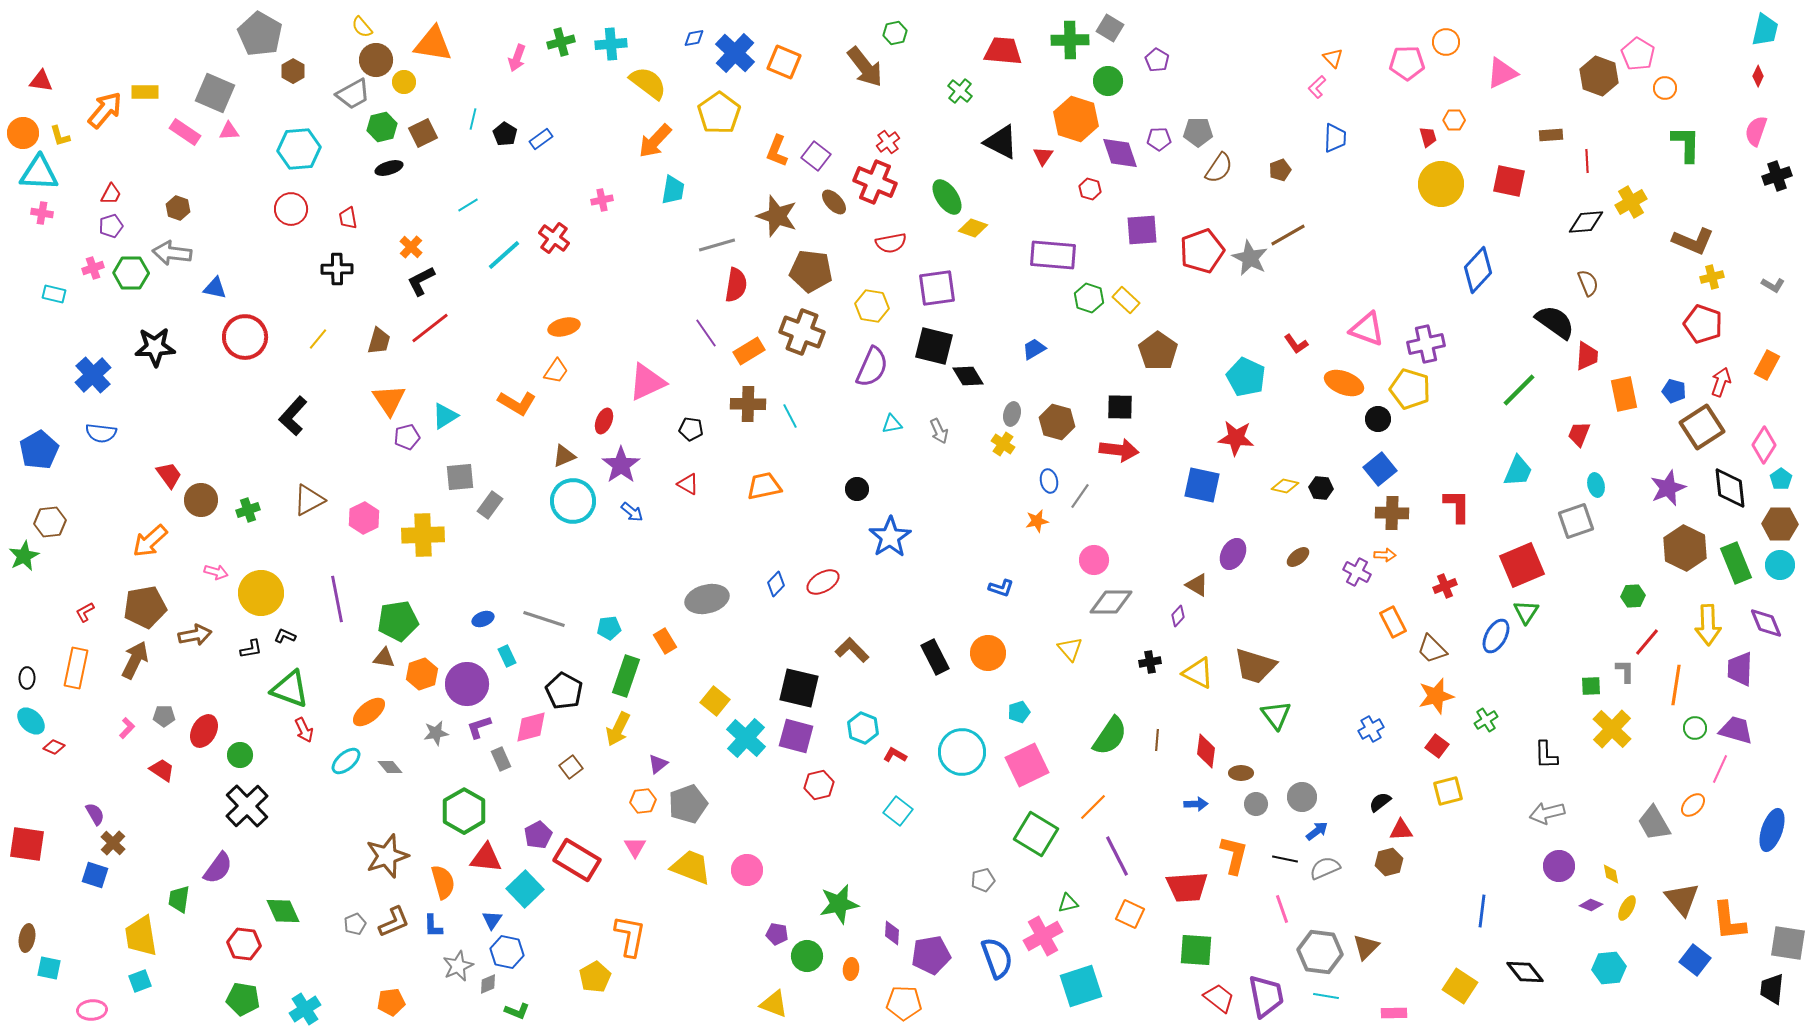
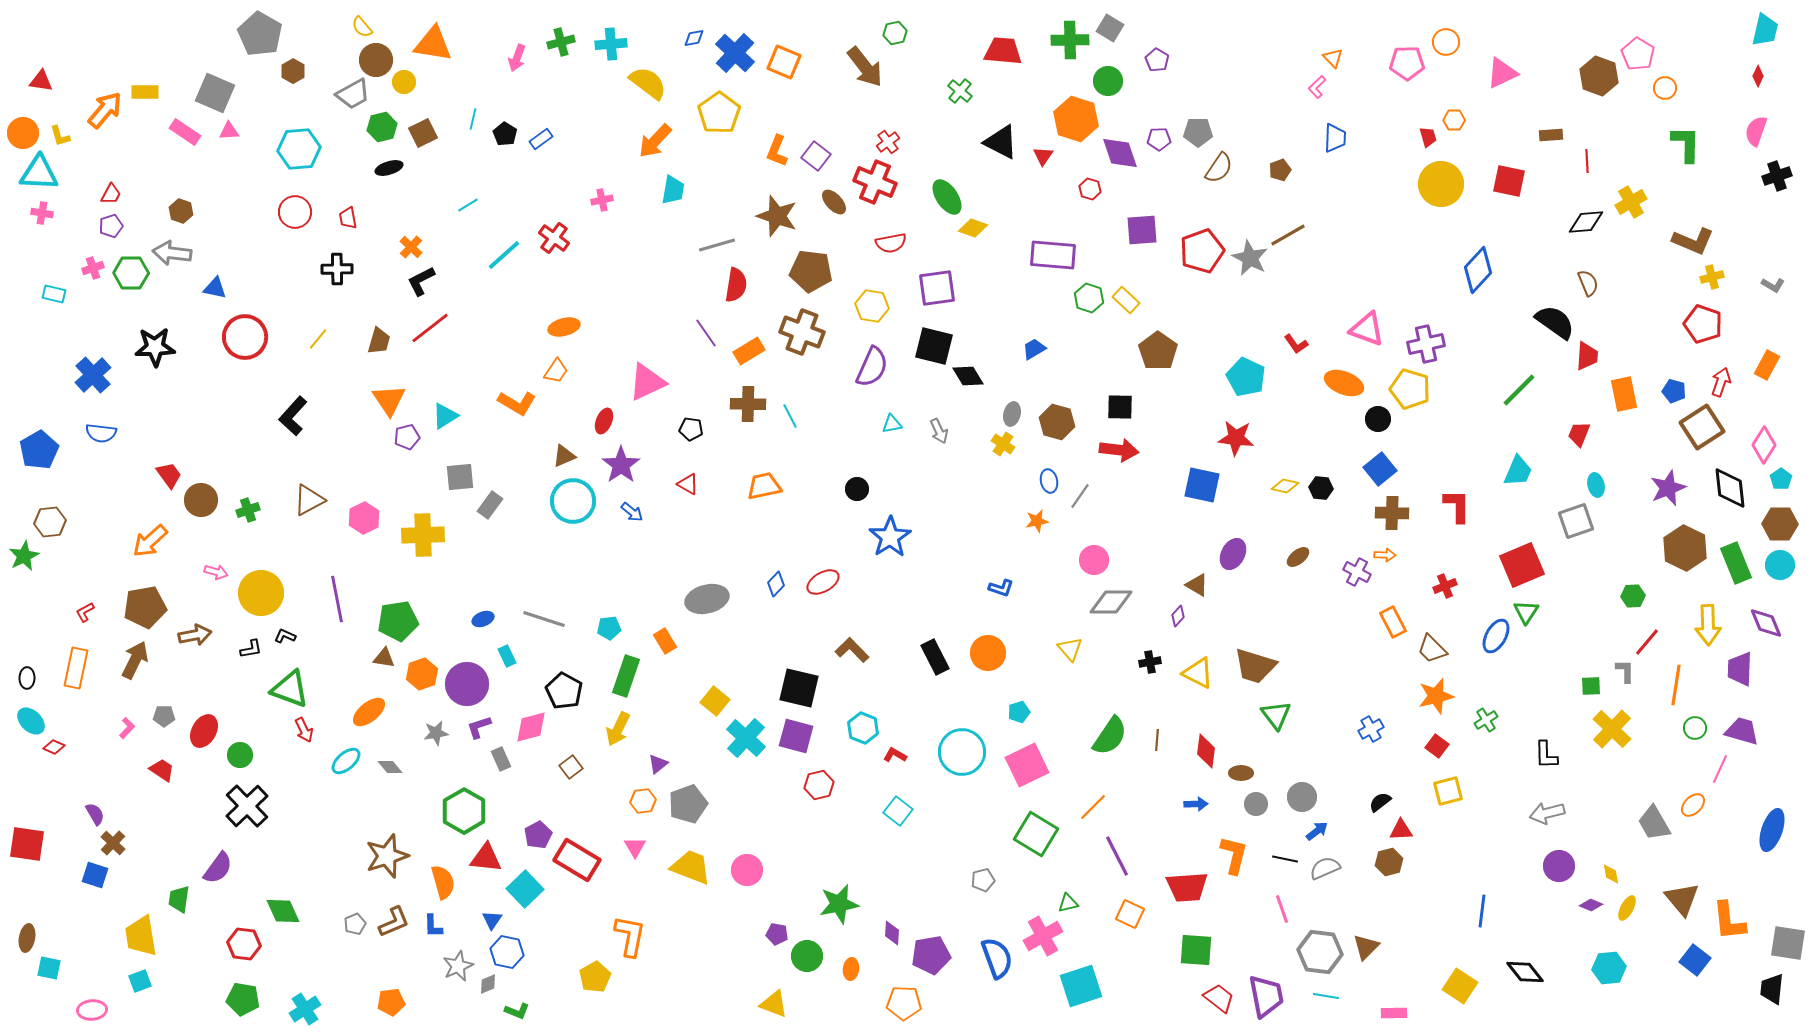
brown hexagon at (178, 208): moved 3 px right, 3 px down
red circle at (291, 209): moved 4 px right, 3 px down
purple trapezoid at (1736, 730): moved 6 px right, 1 px down
